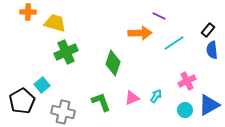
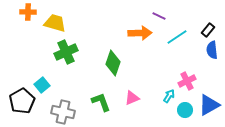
cyan line: moved 3 px right, 6 px up
cyan arrow: moved 13 px right
